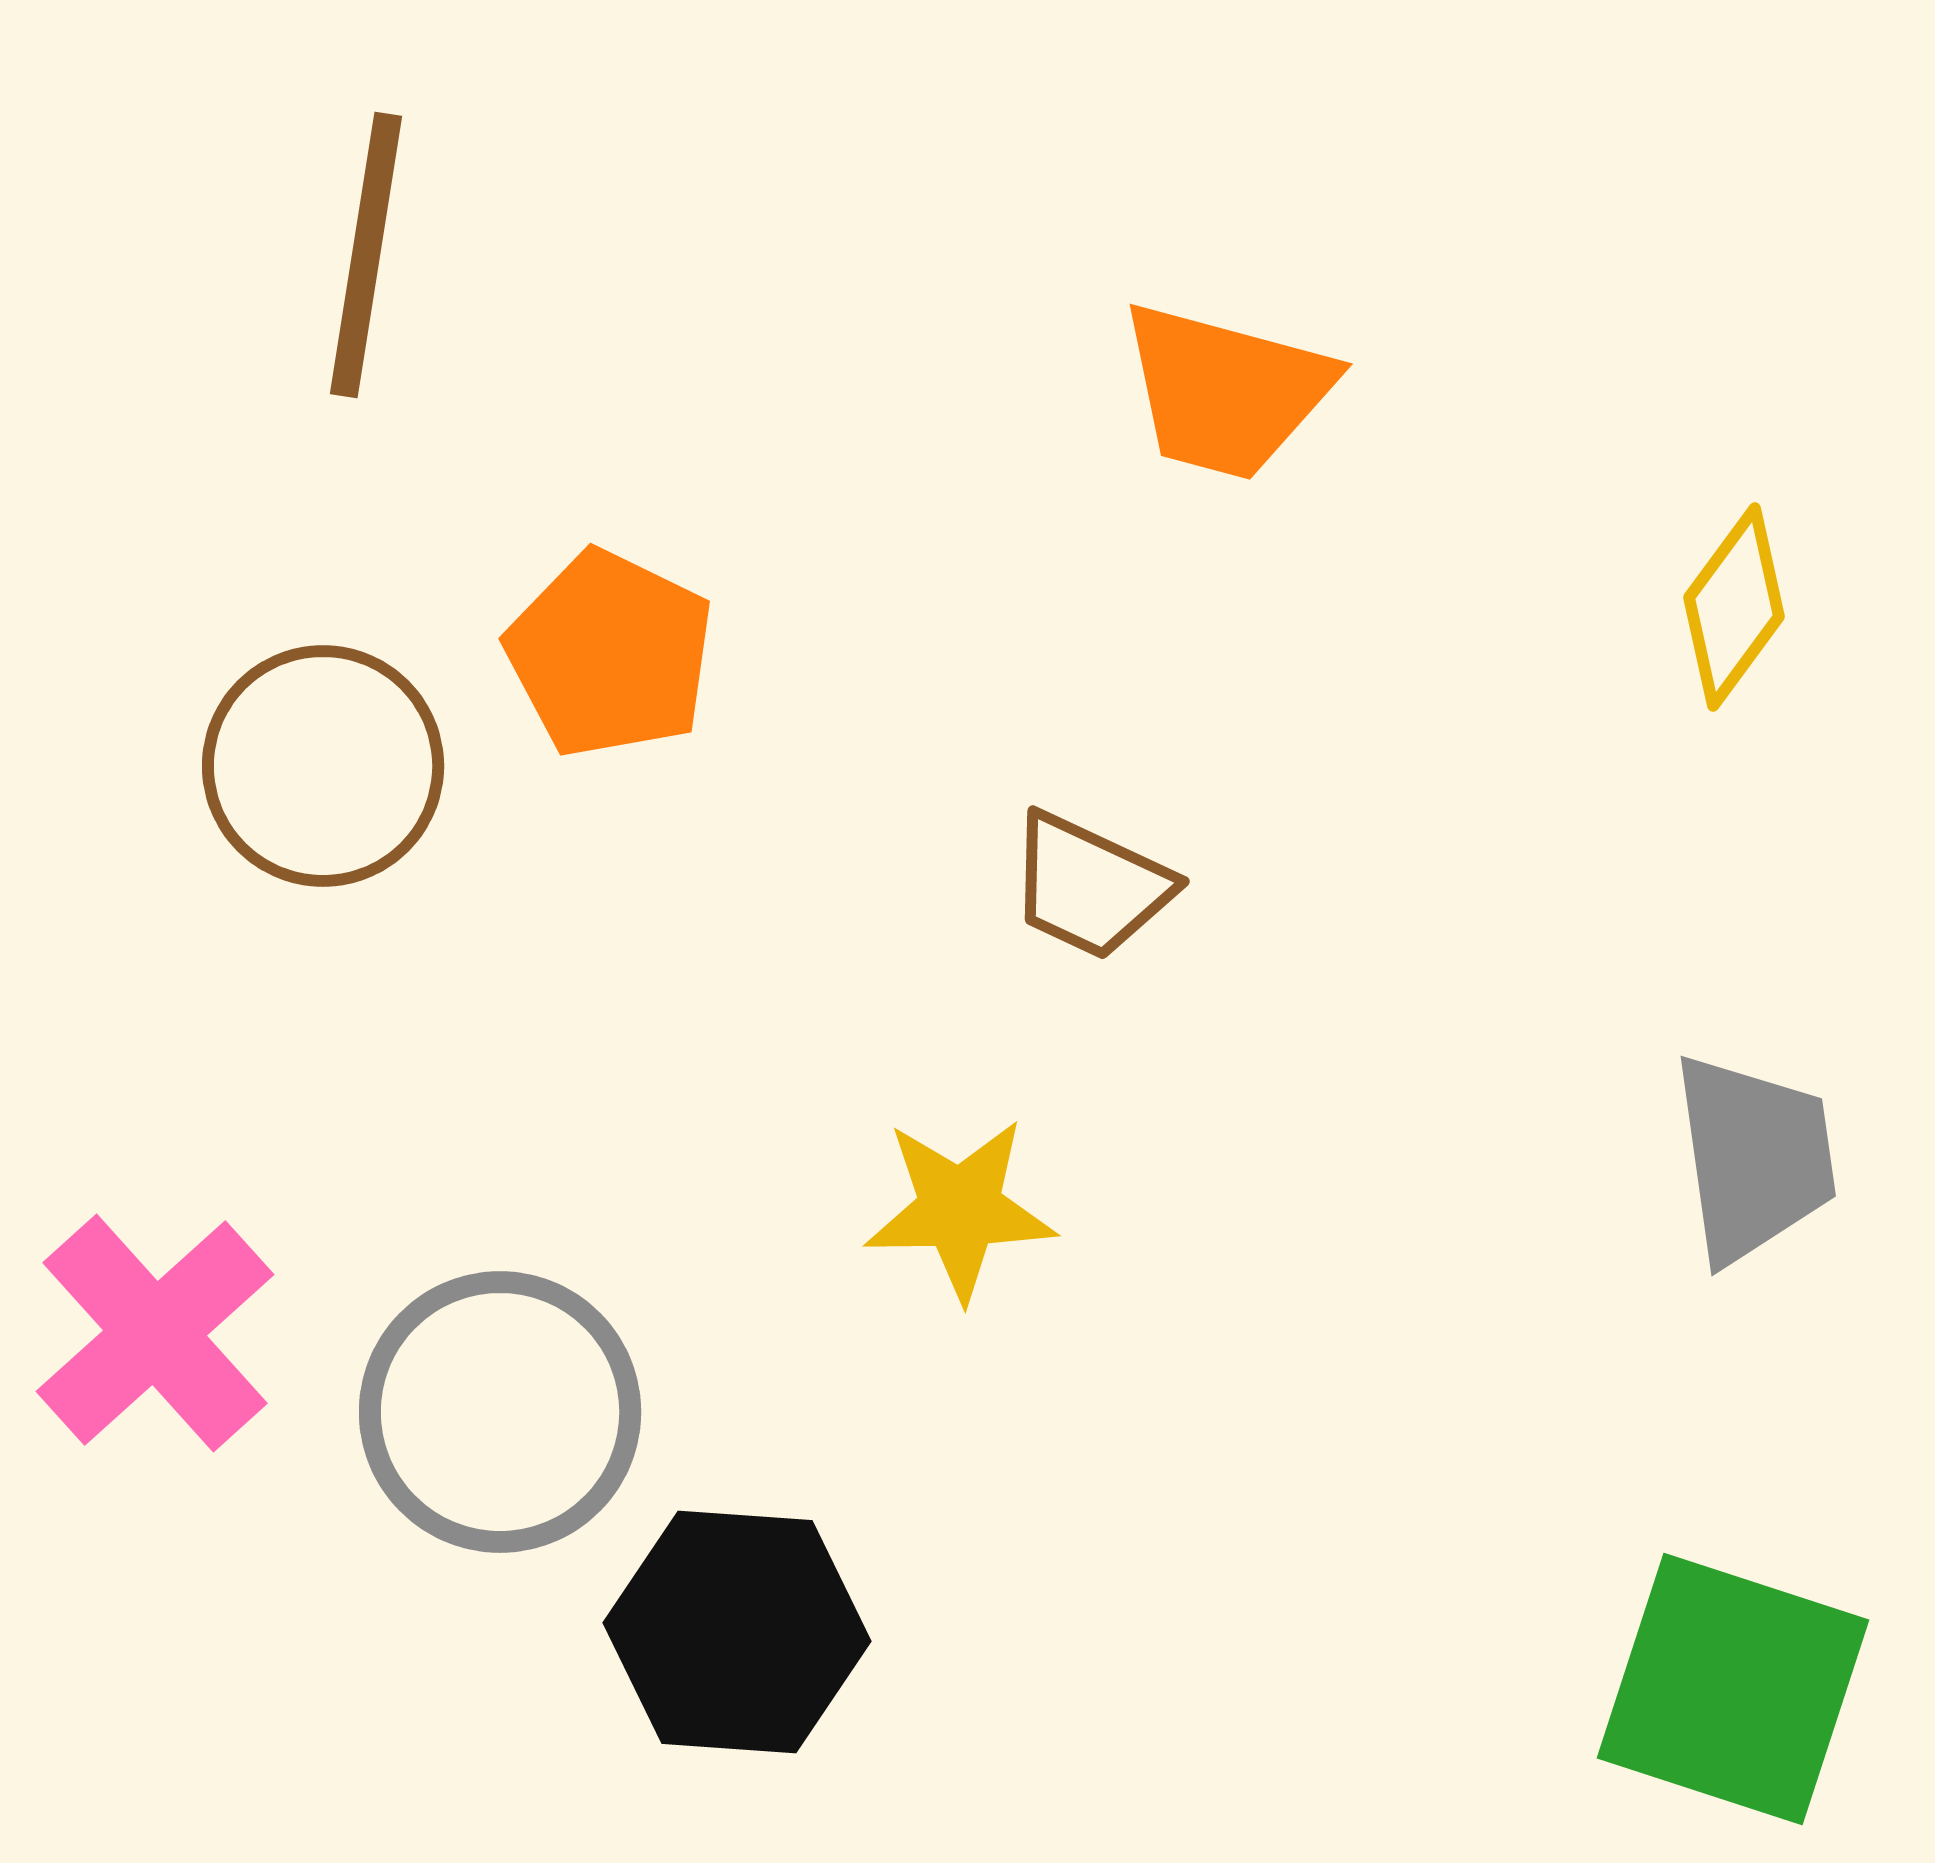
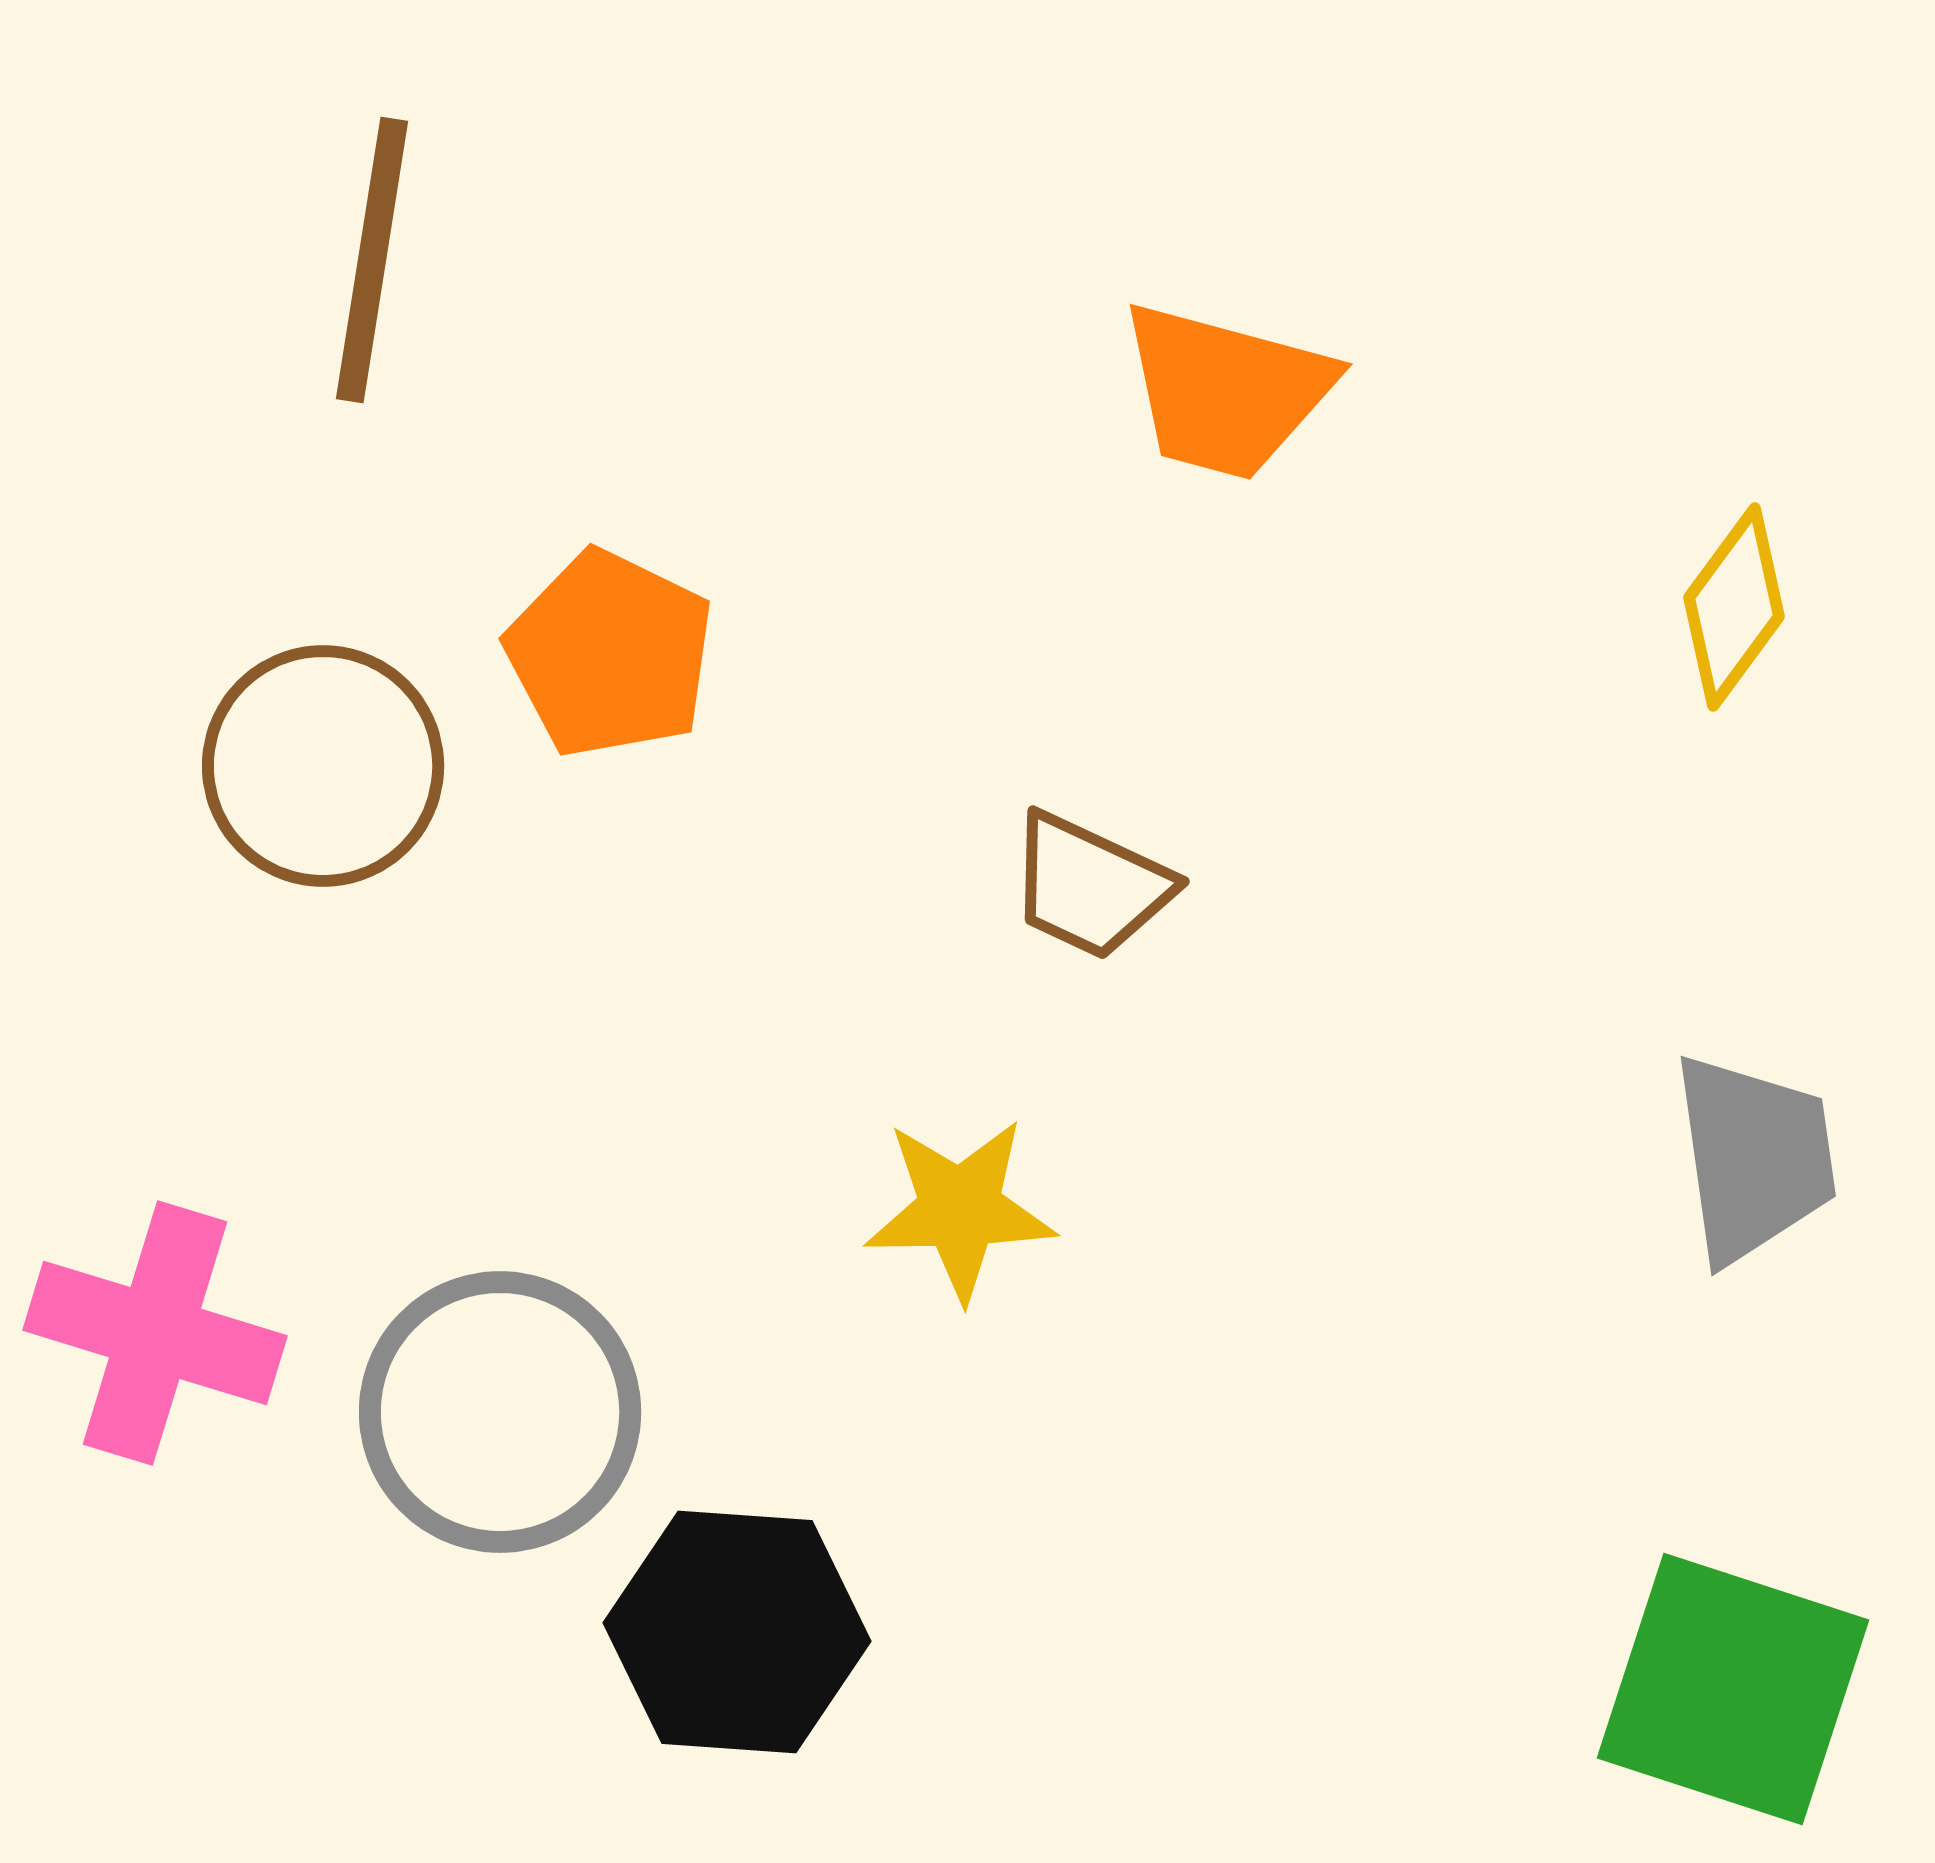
brown line: moved 6 px right, 5 px down
pink cross: rotated 31 degrees counterclockwise
